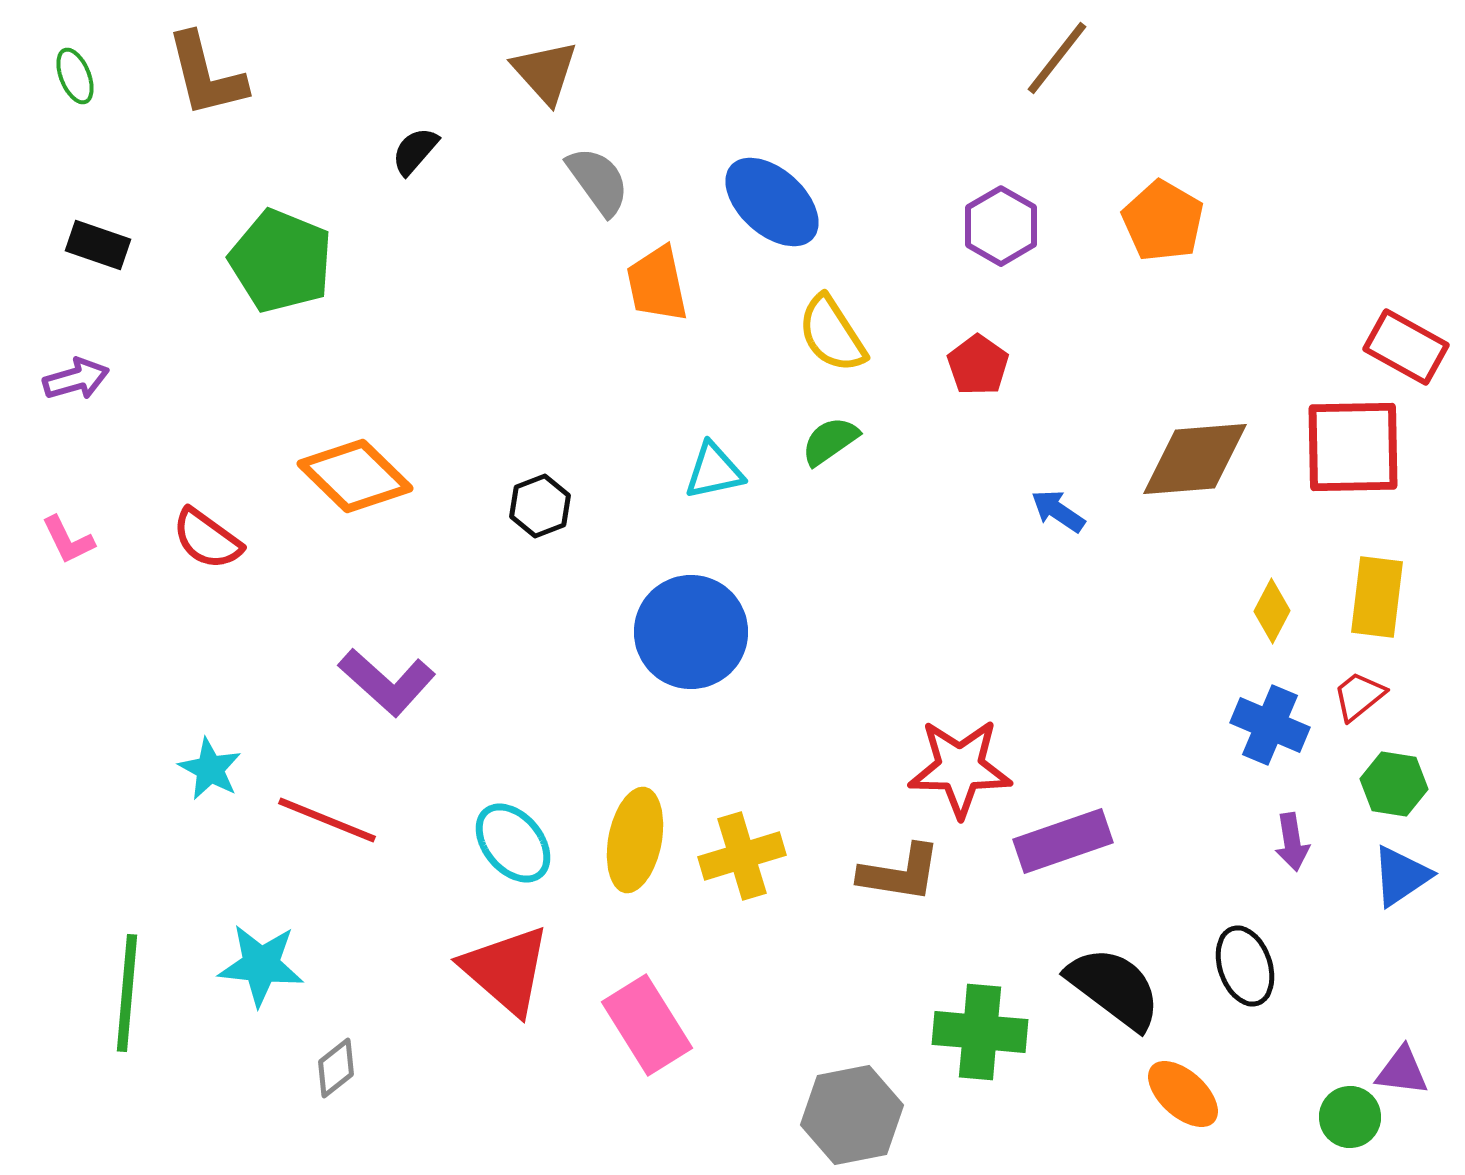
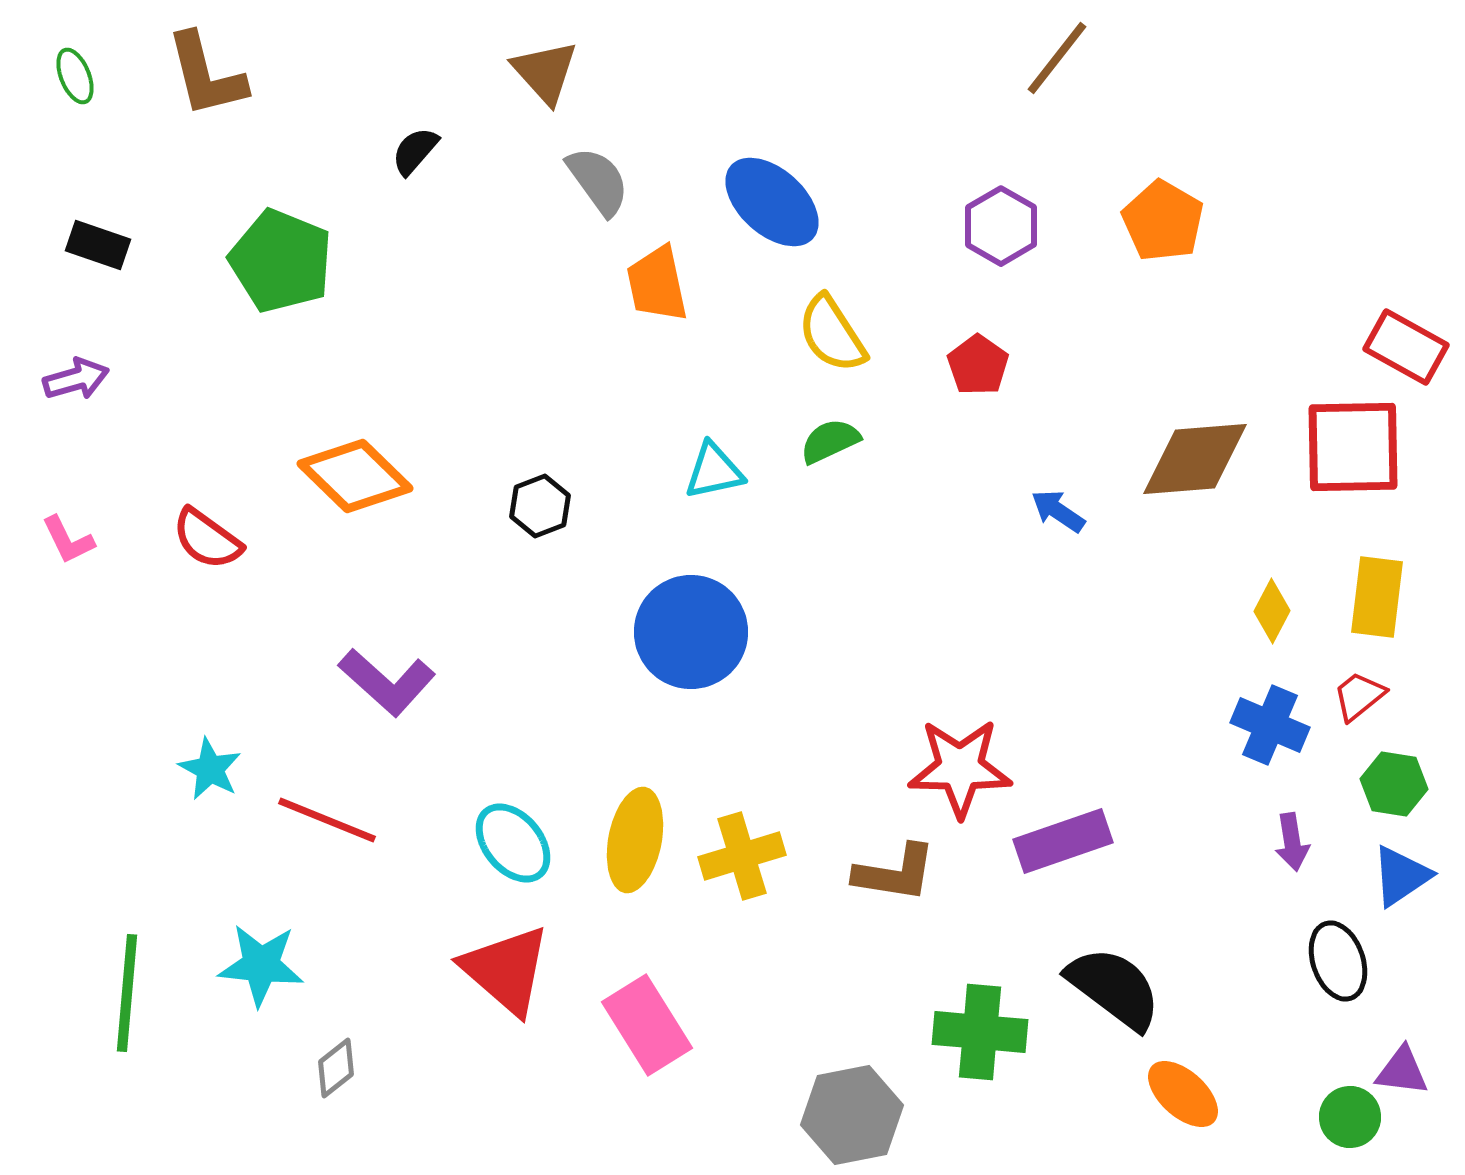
green semicircle at (830, 441): rotated 10 degrees clockwise
brown L-shape at (900, 873): moved 5 px left
black ellipse at (1245, 966): moved 93 px right, 5 px up
